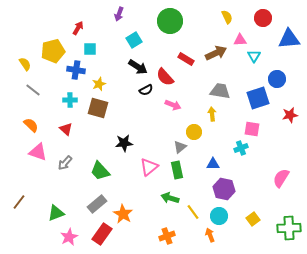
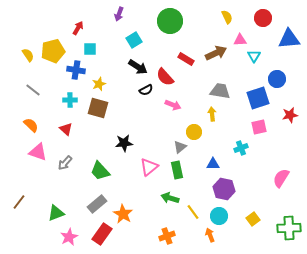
yellow semicircle at (25, 64): moved 3 px right, 9 px up
pink square at (252, 129): moved 7 px right, 2 px up; rotated 21 degrees counterclockwise
